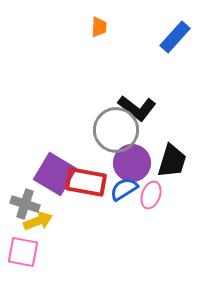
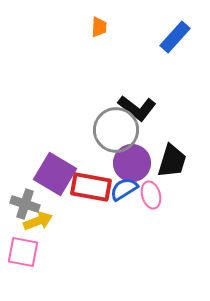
red rectangle: moved 5 px right, 5 px down
pink ellipse: rotated 36 degrees counterclockwise
